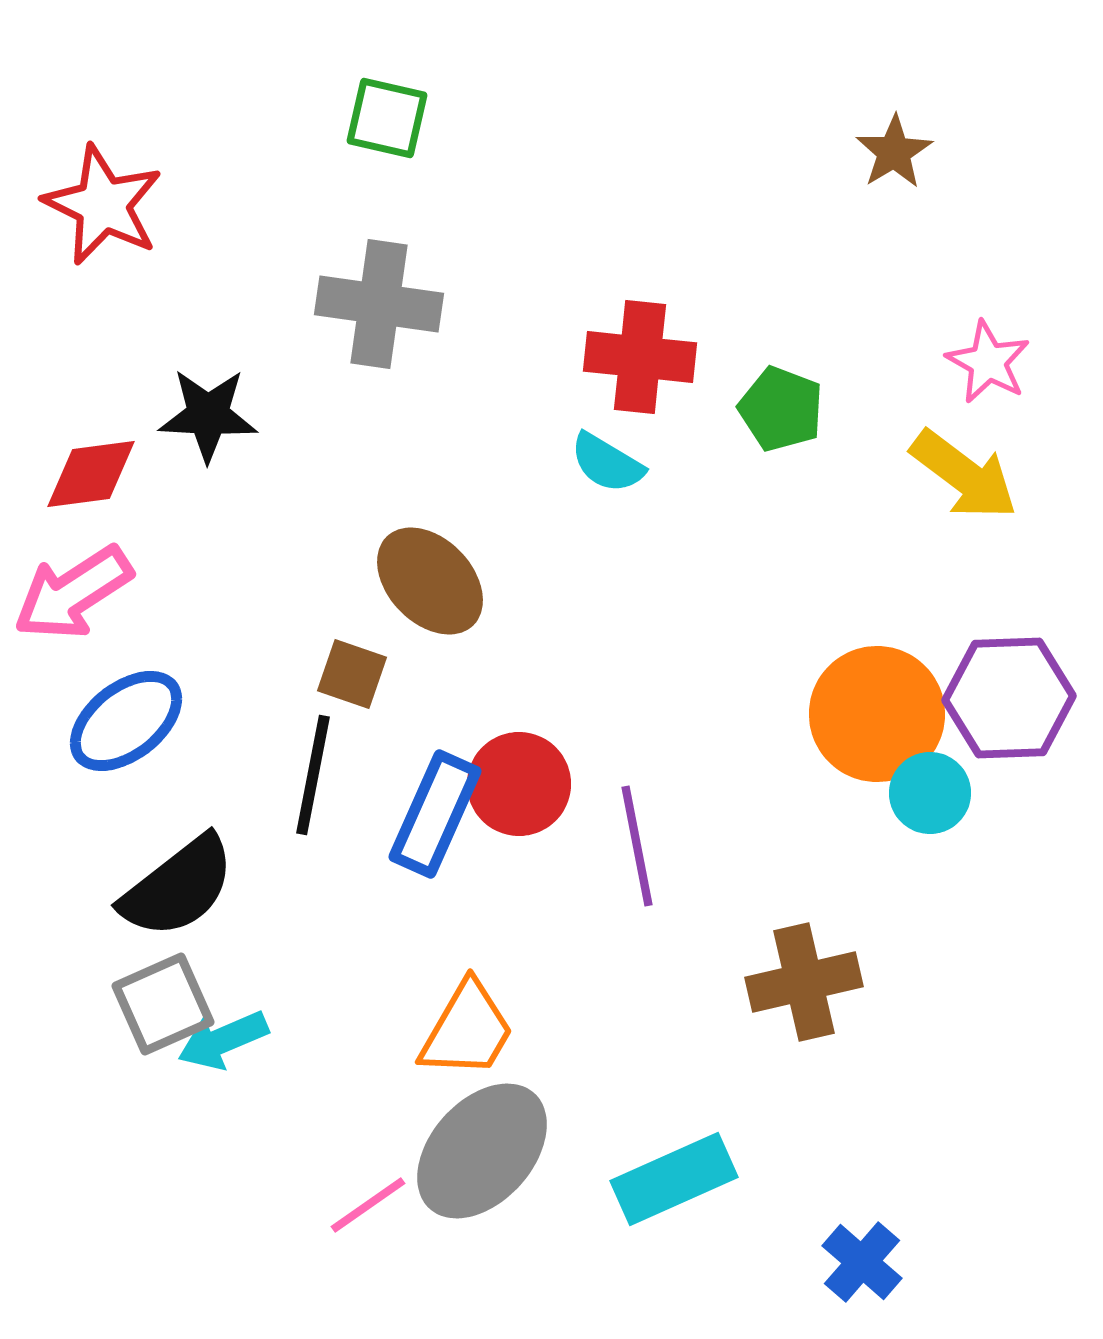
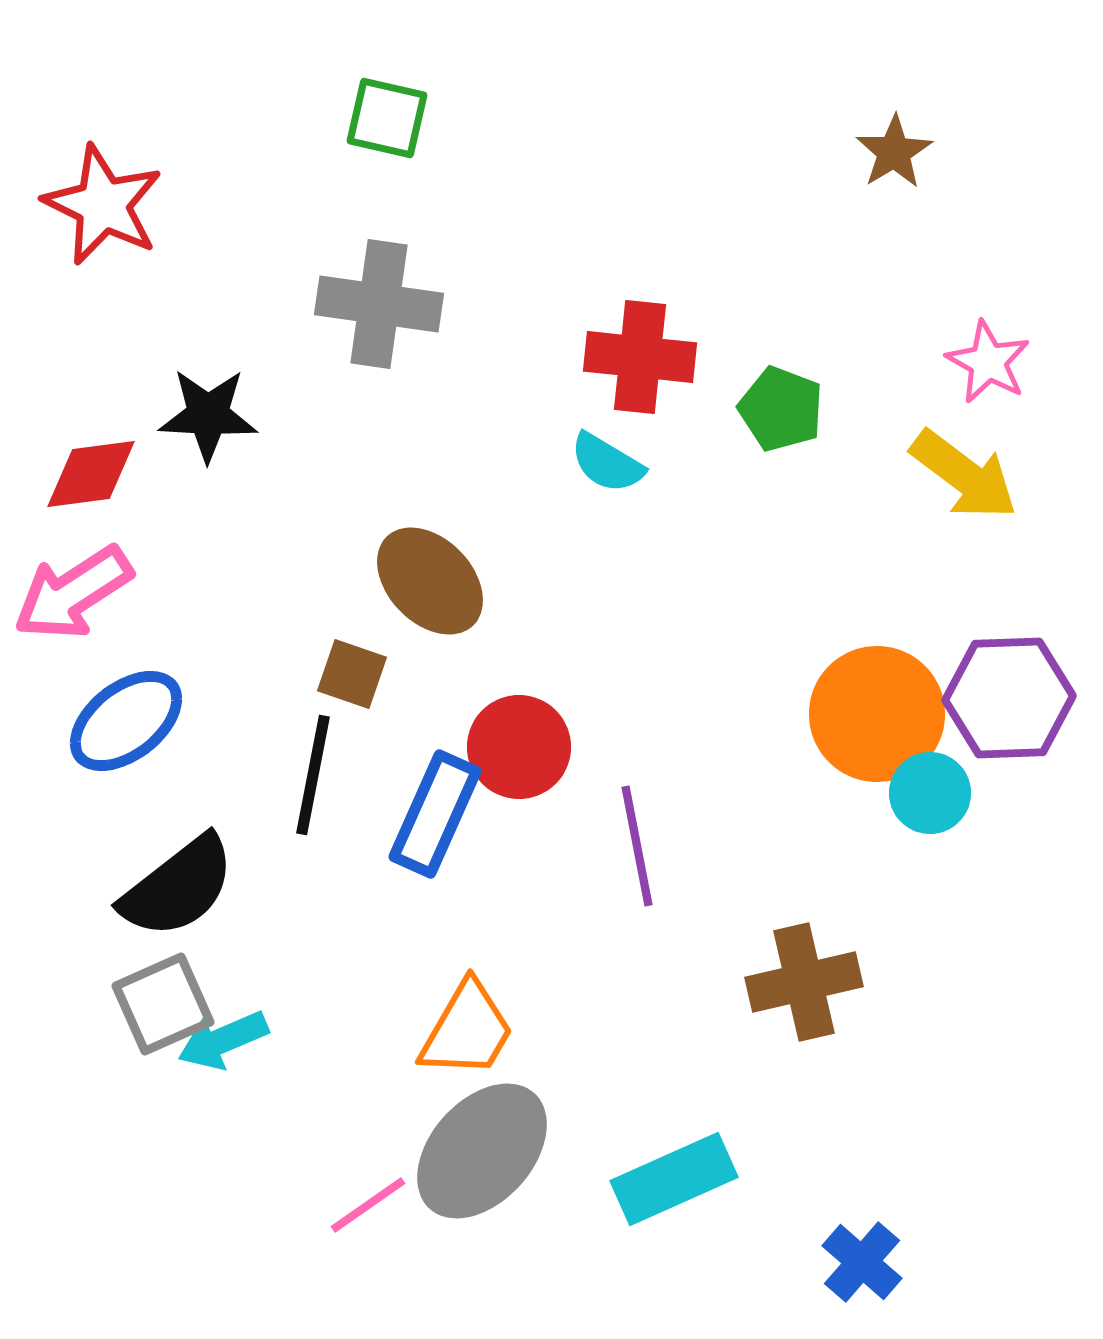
red circle: moved 37 px up
